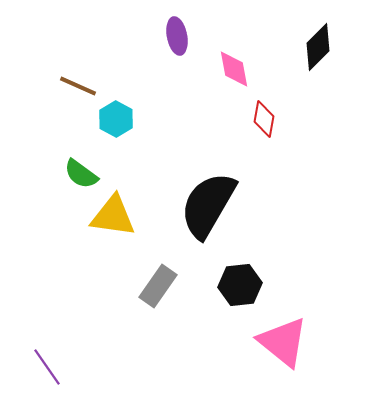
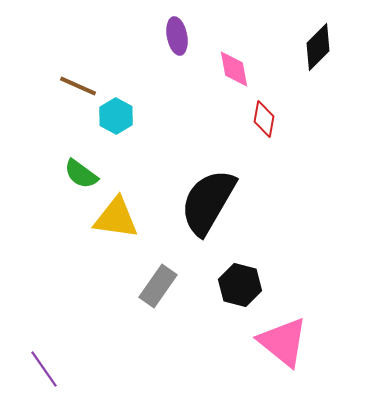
cyan hexagon: moved 3 px up
black semicircle: moved 3 px up
yellow triangle: moved 3 px right, 2 px down
black hexagon: rotated 21 degrees clockwise
purple line: moved 3 px left, 2 px down
